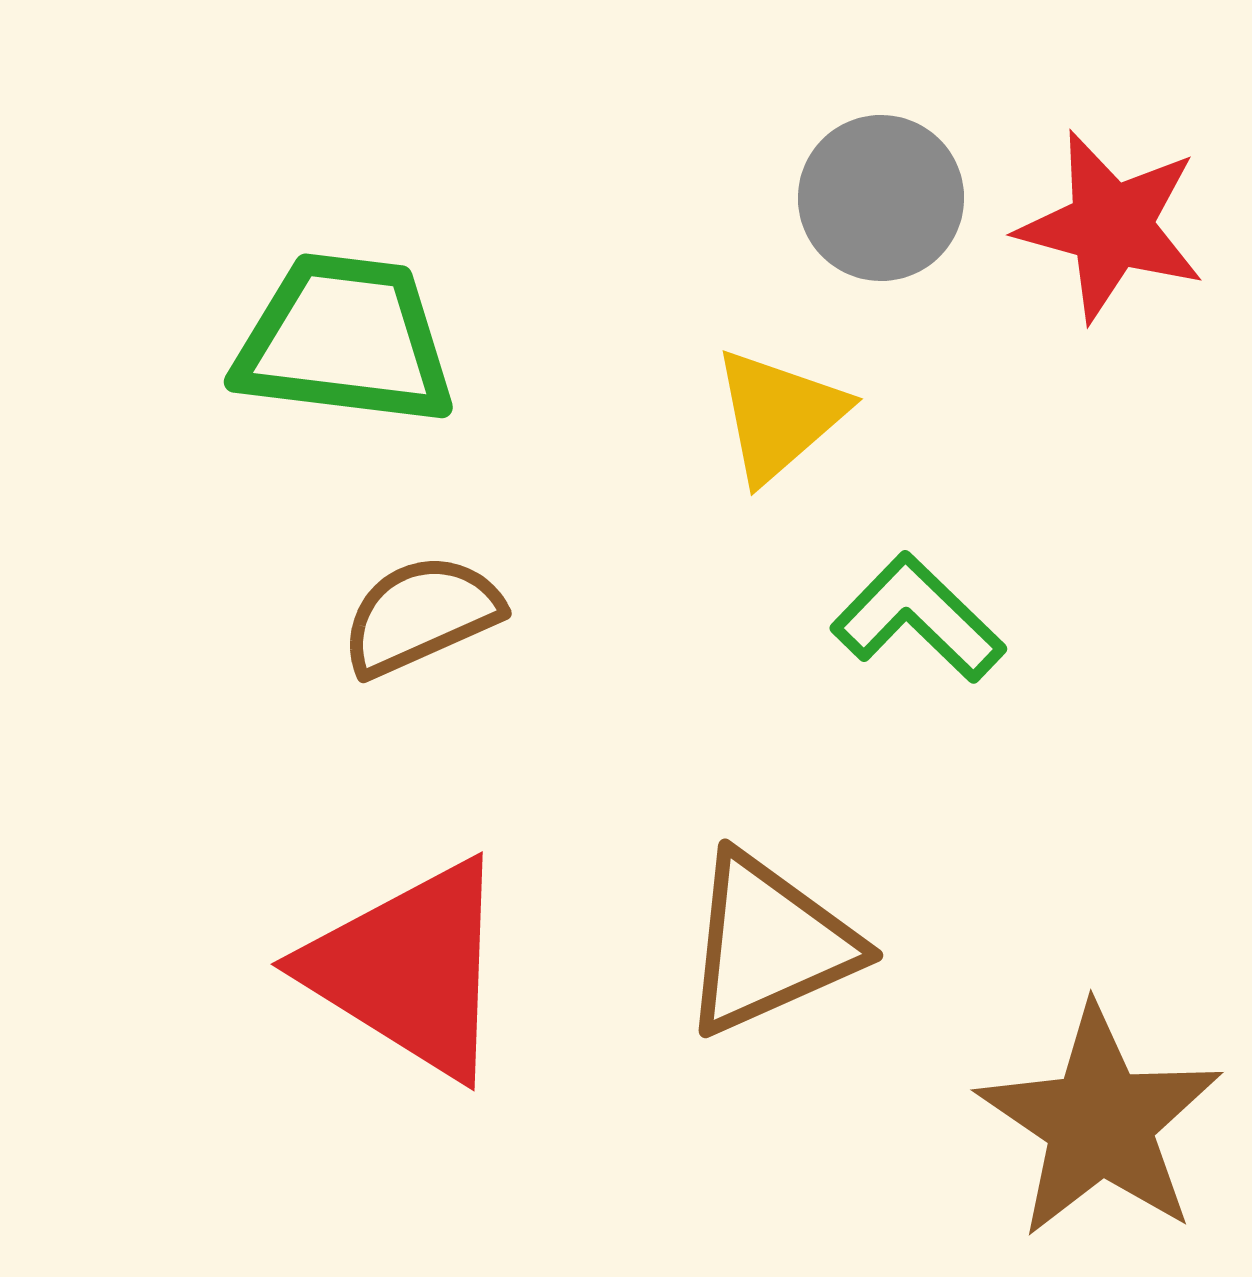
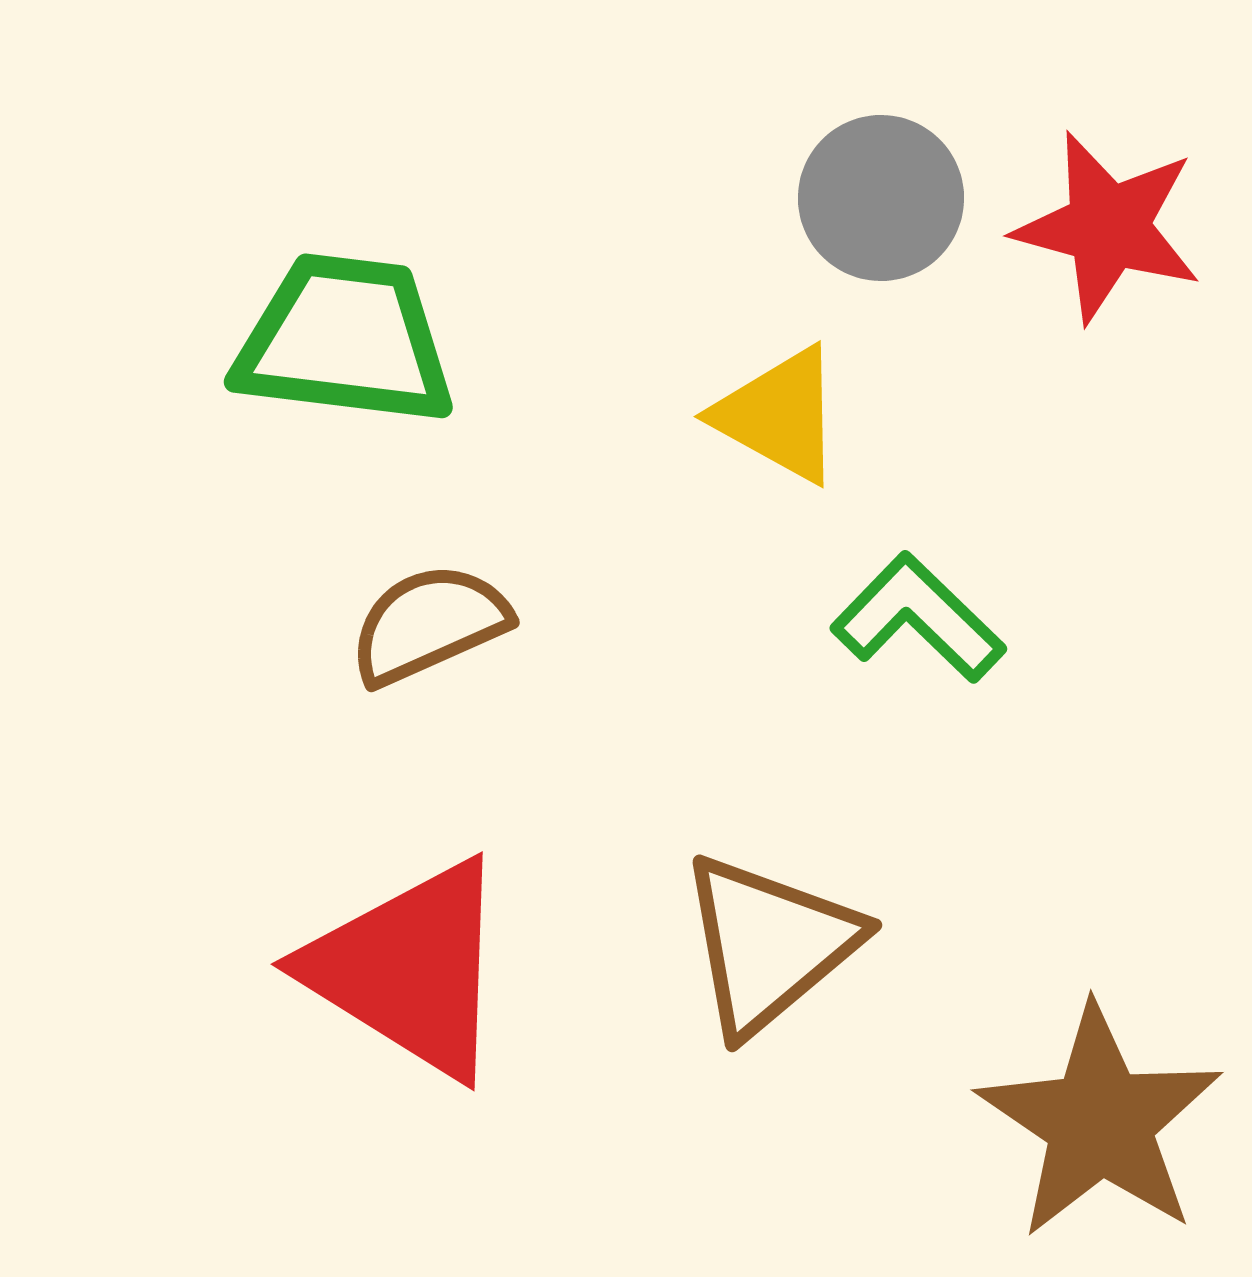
red star: moved 3 px left, 1 px down
yellow triangle: rotated 50 degrees counterclockwise
brown semicircle: moved 8 px right, 9 px down
brown triangle: rotated 16 degrees counterclockwise
